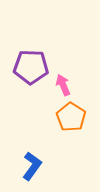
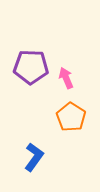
pink arrow: moved 3 px right, 7 px up
blue L-shape: moved 2 px right, 9 px up
